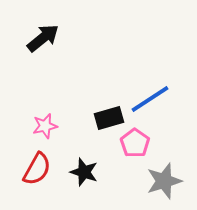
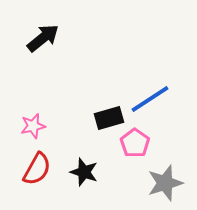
pink star: moved 12 px left
gray star: moved 1 px right, 2 px down
